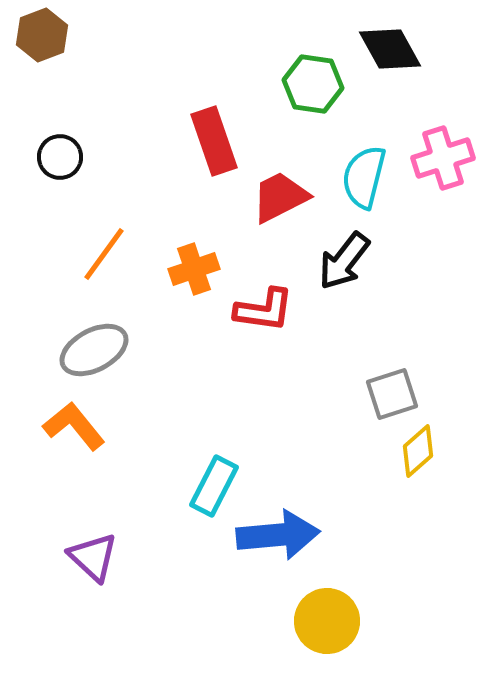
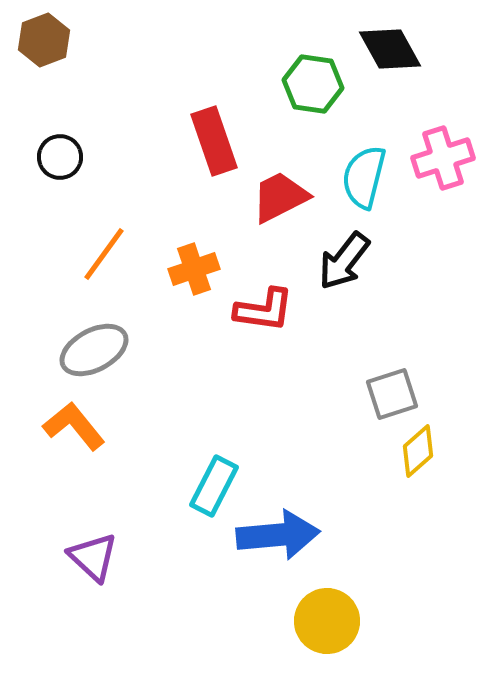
brown hexagon: moved 2 px right, 5 px down
